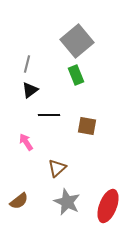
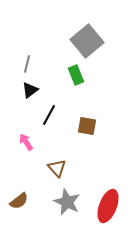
gray square: moved 10 px right
black line: rotated 60 degrees counterclockwise
brown triangle: rotated 30 degrees counterclockwise
